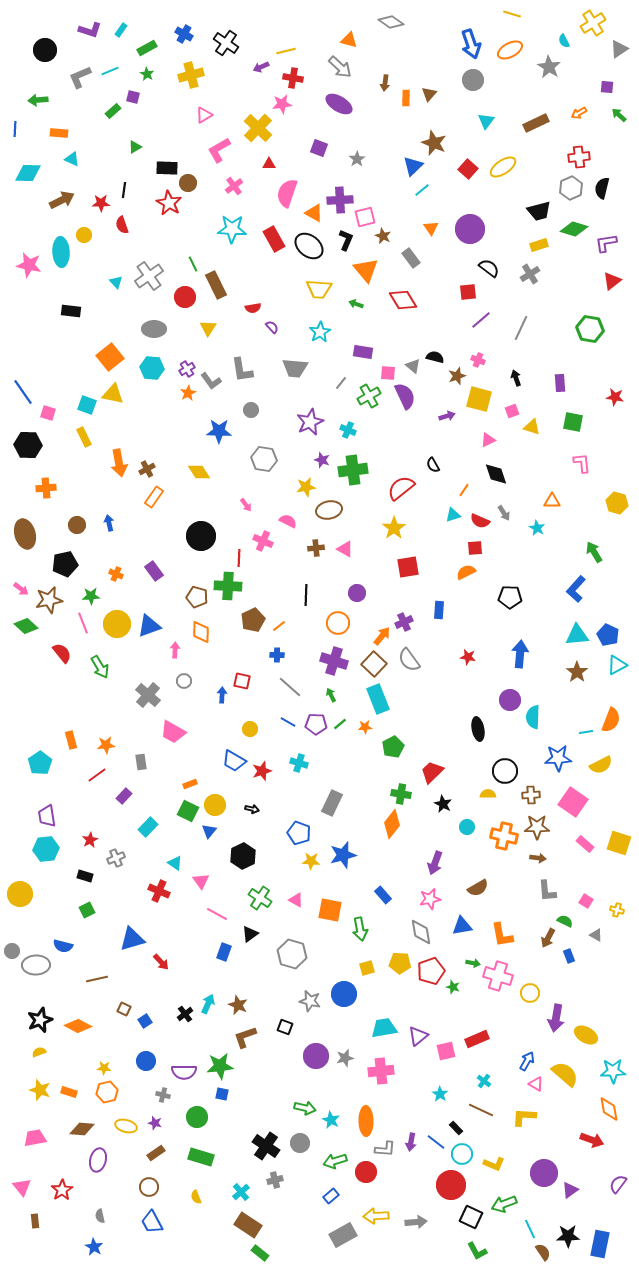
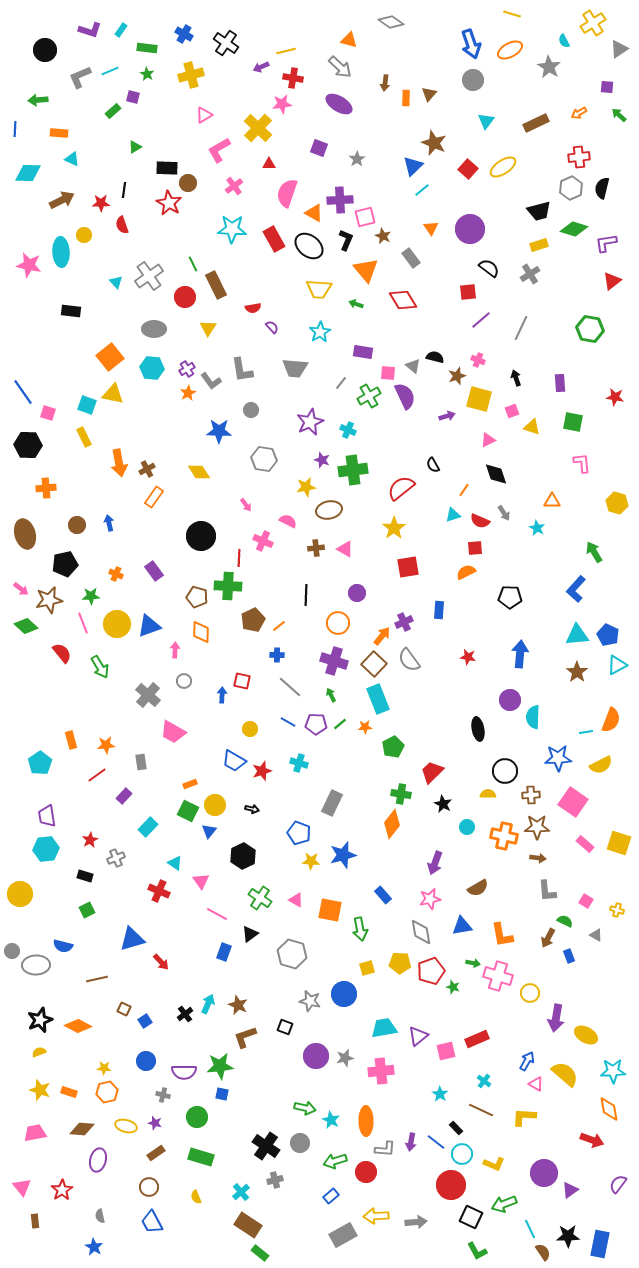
green rectangle at (147, 48): rotated 36 degrees clockwise
pink trapezoid at (35, 1138): moved 5 px up
